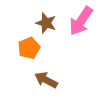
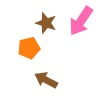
orange pentagon: rotated 10 degrees clockwise
